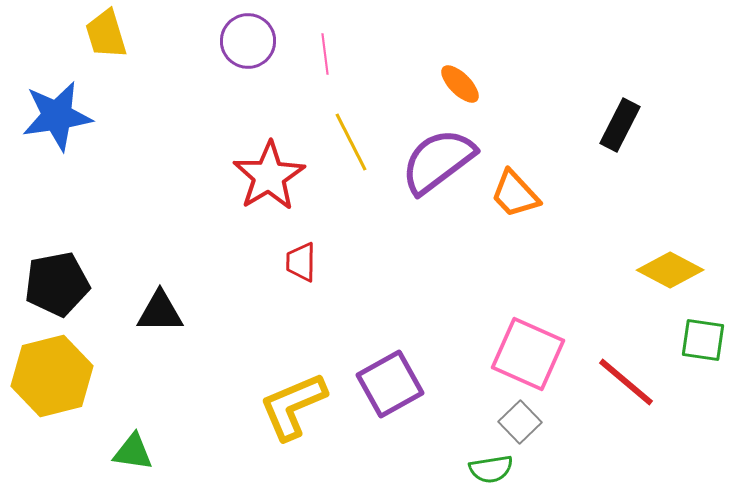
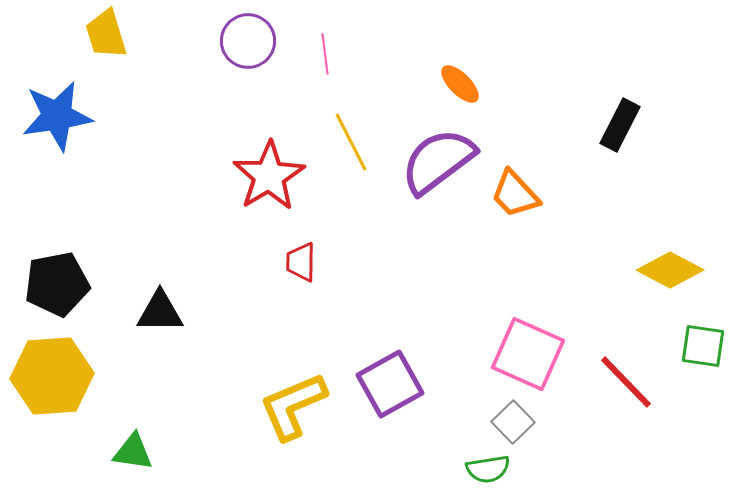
green square: moved 6 px down
yellow hexagon: rotated 10 degrees clockwise
red line: rotated 6 degrees clockwise
gray square: moved 7 px left
green semicircle: moved 3 px left
